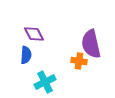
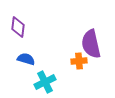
purple diamond: moved 16 px left, 7 px up; rotated 35 degrees clockwise
blue semicircle: moved 4 px down; rotated 78 degrees counterclockwise
orange cross: rotated 14 degrees counterclockwise
